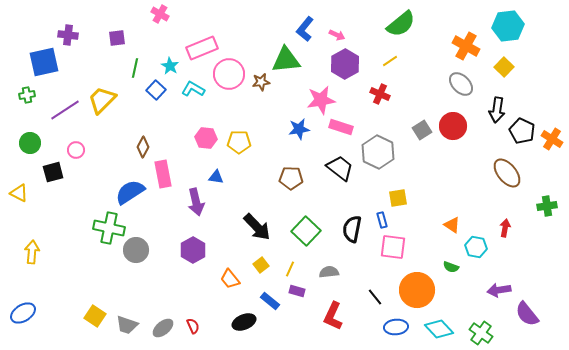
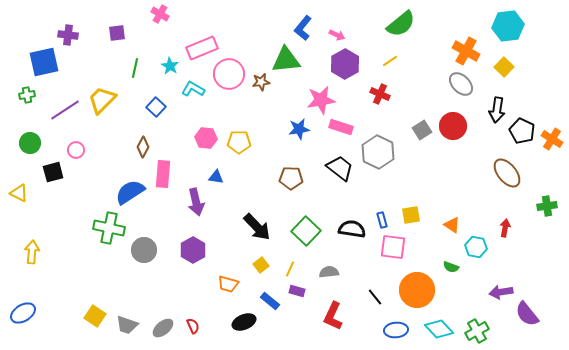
blue L-shape at (305, 29): moved 2 px left, 1 px up
purple square at (117, 38): moved 5 px up
orange cross at (466, 46): moved 5 px down
blue square at (156, 90): moved 17 px down
pink rectangle at (163, 174): rotated 16 degrees clockwise
yellow square at (398, 198): moved 13 px right, 17 px down
black semicircle at (352, 229): rotated 88 degrees clockwise
gray circle at (136, 250): moved 8 px right
orange trapezoid at (230, 279): moved 2 px left, 5 px down; rotated 35 degrees counterclockwise
purple arrow at (499, 290): moved 2 px right, 2 px down
blue ellipse at (396, 327): moved 3 px down
green cross at (481, 333): moved 4 px left, 2 px up; rotated 25 degrees clockwise
